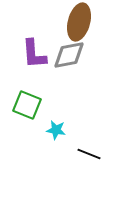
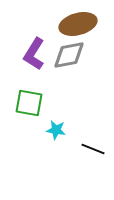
brown ellipse: moved 1 px left, 2 px down; rotated 60 degrees clockwise
purple L-shape: rotated 36 degrees clockwise
green square: moved 2 px right, 2 px up; rotated 12 degrees counterclockwise
black line: moved 4 px right, 5 px up
